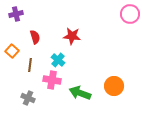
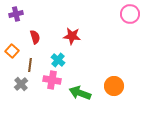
gray cross: moved 7 px left, 14 px up; rotated 24 degrees clockwise
